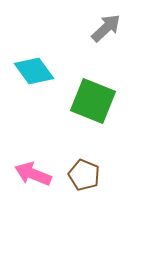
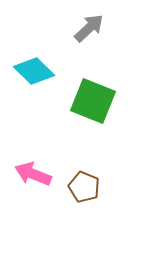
gray arrow: moved 17 px left
cyan diamond: rotated 9 degrees counterclockwise
brown pentagon: moved 12 px down
